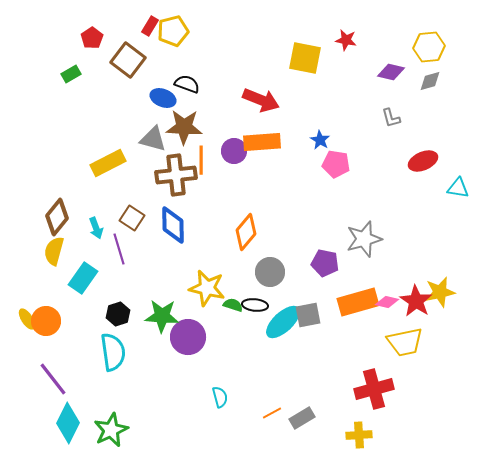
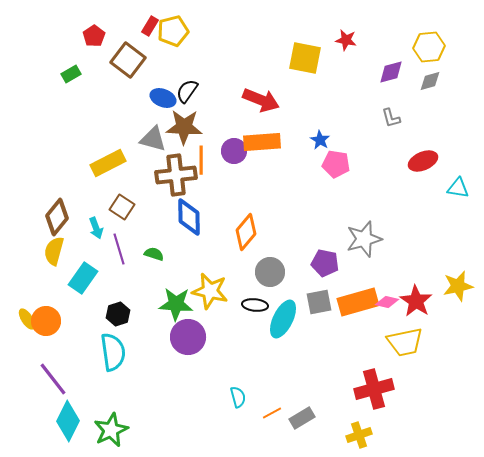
red pentagon at (92, 38): moved 2 px right, 2 px up
purple diamond at (391, 72): rotated 28 degrees counterclockwise
black semicircle at (187, 84): moved 7 px down; rotated 75 degrees counterclockwise
brown square at (132, 218): moved 10 px left, 11 px up
blue diamond at (173, 225): moved 16 px right, 8 px up
yellow star at (207, 288): moved 3 px right, 3 px down
yellow star at (440, 292): moved 18 px right, 6 px up
green semicircle at (233, 305): moved 79 px left, 51 px up
gray square at (308, 315): moved 11 px right, 13 px up
green star at (162, 316): moved 14 px right, 12 px up
cyan ellipse at (283, 322): moved 3 px up; rotated 21 degrees counterclockwise
cyan semicircle at (220, 397): moved 18 px right
cyan diamond at (68, 423): moved 2 px up
yellow cross at (359, 435): rotated 15 degrees counterclockwise
